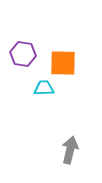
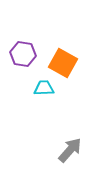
orange square: rotated 28 degrees clockwise
gray arrow: rotated 28 degrees clockwise
